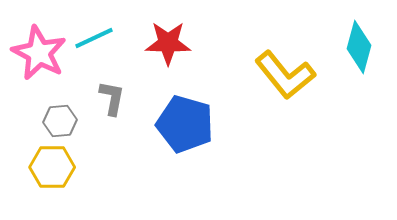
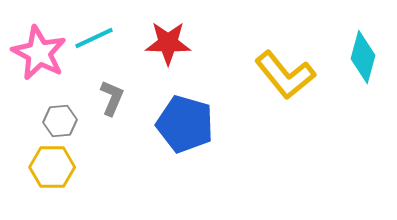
cyan diamond: moved 4 px right, 10 px down
gray L-shape: rotated 12 degrees clockwise
